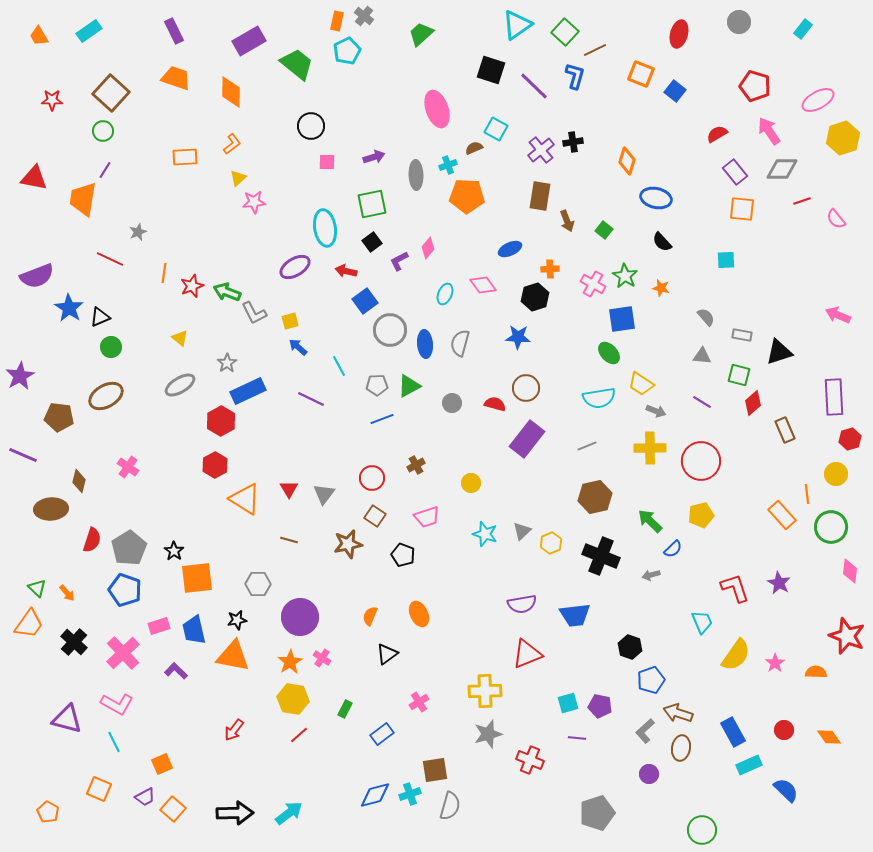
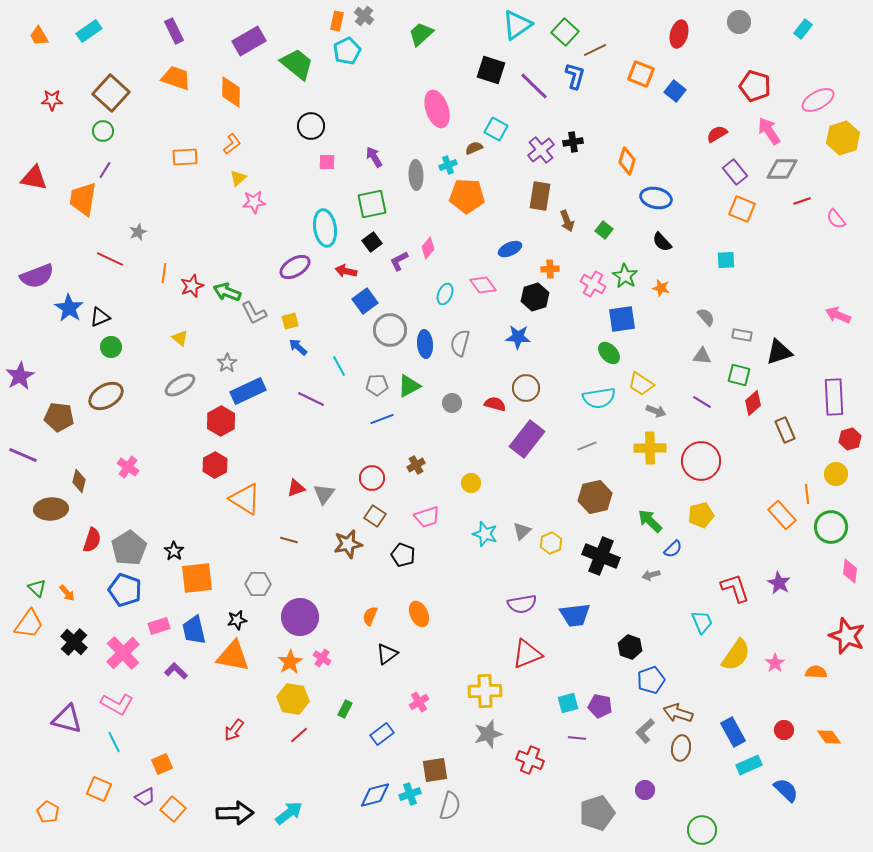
purple arrow at (374, 157): rotated 105 degrees counterclockwise
orange square at (742, 209): rotated 16 degrees clockwise
red triangle at (289, 489): moved 7 px right, 1 px up; rotated 42 degrees clockwise
purple circle at (649, 774): moved 4 px left, 16 px down
